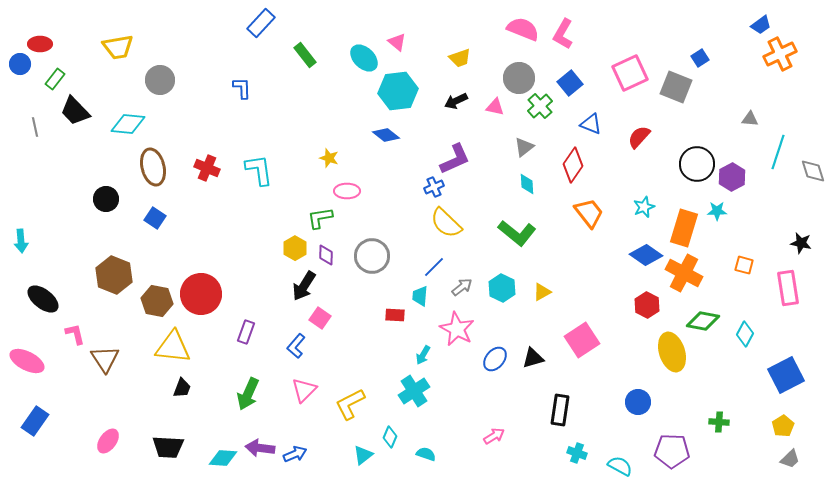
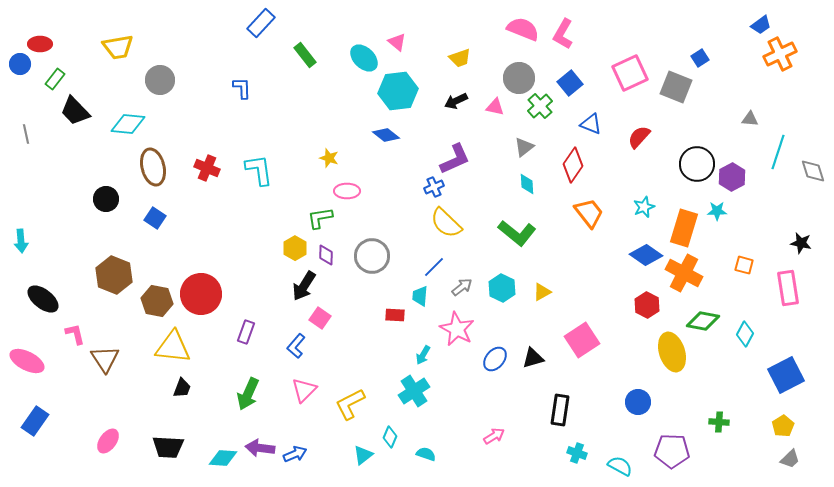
gray line at (35, 127): moved 9 px left, 7 px down
